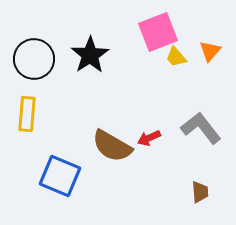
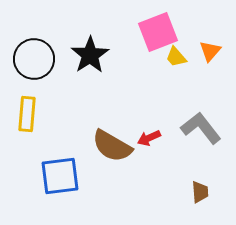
blue square: rotated 30 degrees counterclockwise
